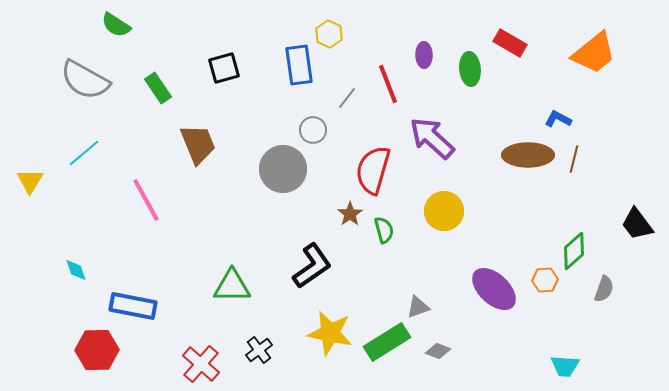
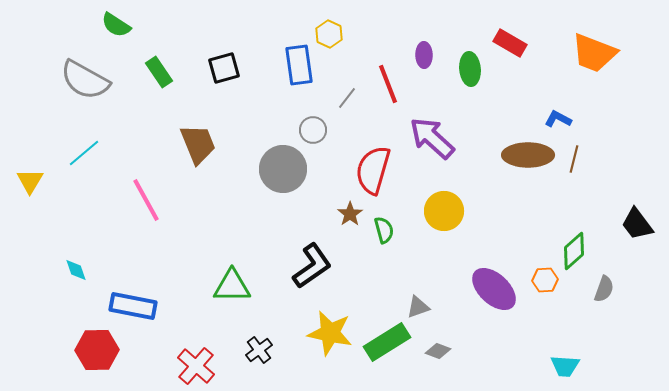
orange trapezoid at (594, 53): rotated 60 degrees clockwise
green rectangle at (158, 88): moved 1 px right, 16 px up
red cross at (201, 364): moved 5 px left, 2 px down
